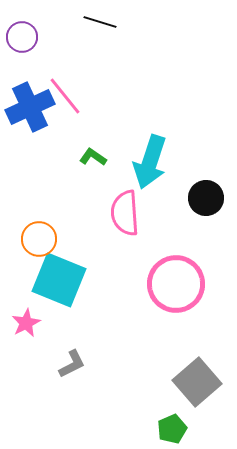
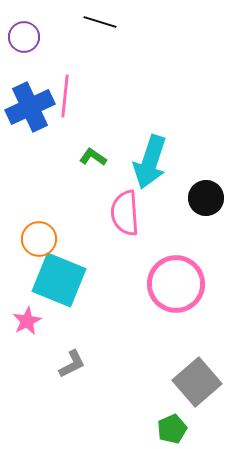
purple circle: moved 2 px right
pink line: rotated 45 degrees clockwise
pink star: moved 1 px right, 2 px up
